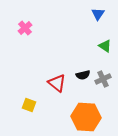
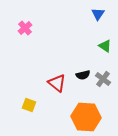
gray cross: rotated 28 degrees counterclockwise
